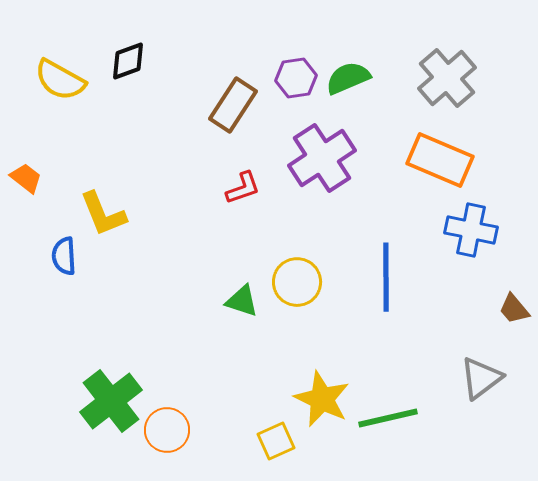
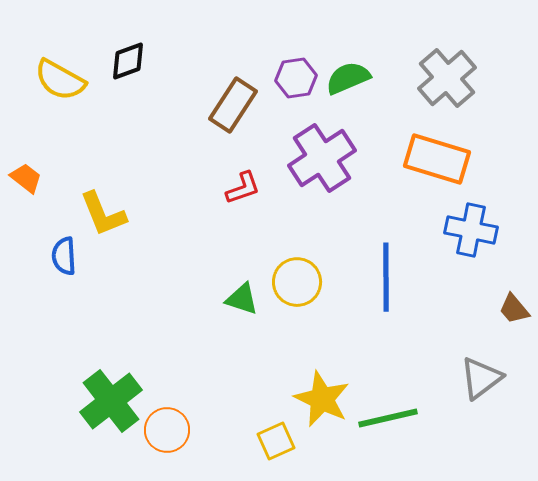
orange rectangle: moved 3 px left, 1 px up; rotated 6 degrees counterclockwise
green triangle: moved 2 px up
